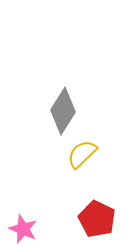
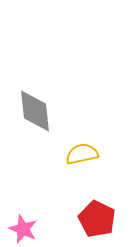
gray diamond: moved 28 px left; rotated 39 degrees counterclockwise
yellow semicircle: rotated 32 degrees clockwise
